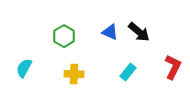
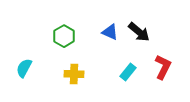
red L-shape: moved 10 px left
